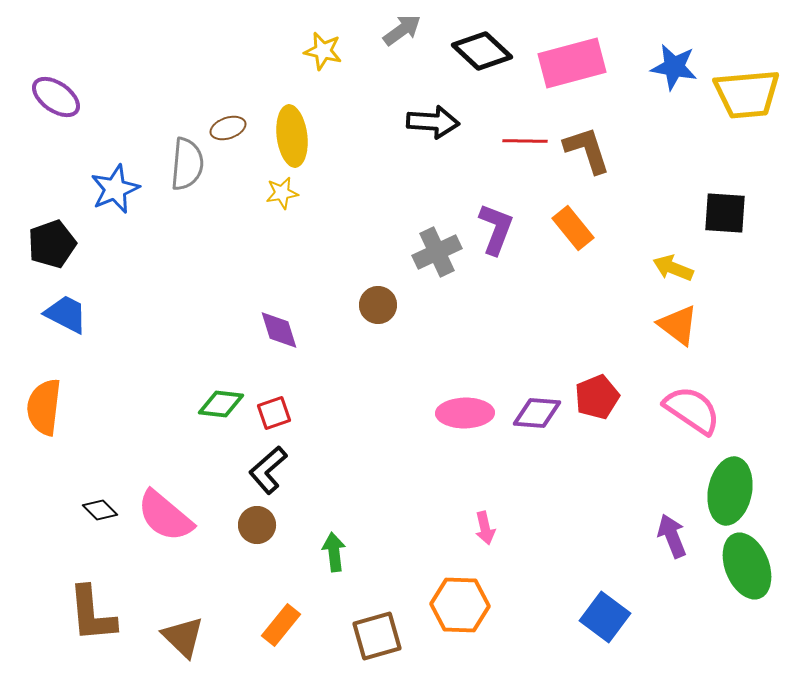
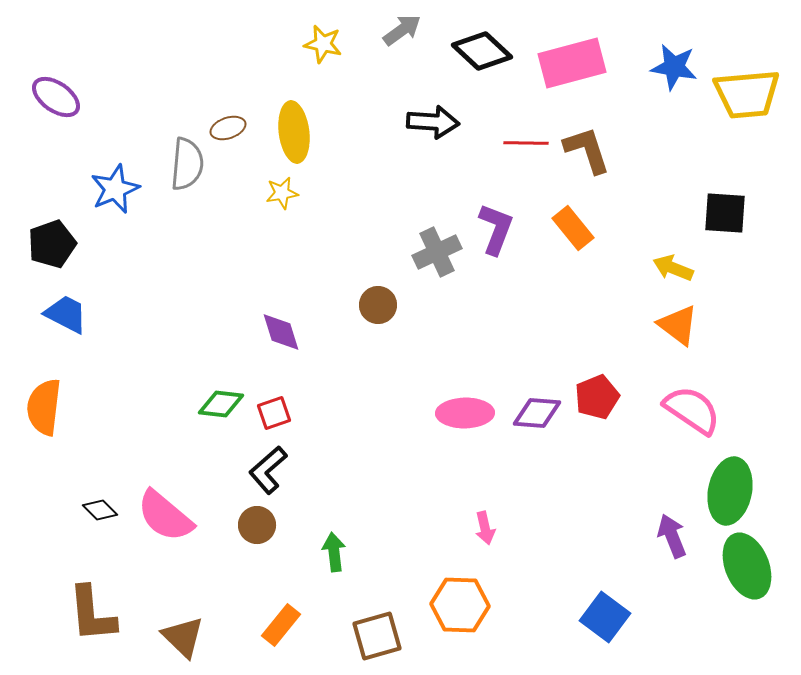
yellow star at (323, 51): moved 7 px up
yellow ellipse at (292, 136): moved 2 px right, 4 px up
red line at (525, 141): moved 1 px right, 2 px down
purple diamond at (279, 330): moved 2 px right, 2 px down
